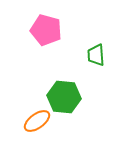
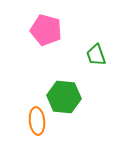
green trapezoid: rotated 15 degrees counterclockwise
orange ellipse: rotated 60 degrees counterclockwise
